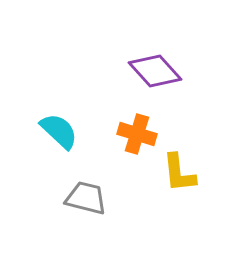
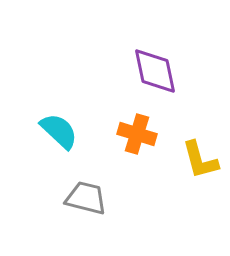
purple diamond: rotated 30 degrees clockwise
yellow L-shape: moved 21 px right, 13 px up; rotated 9 degrees counterclockwise
